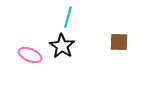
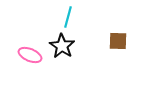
brown square: moved 1 px left, 1 px up
